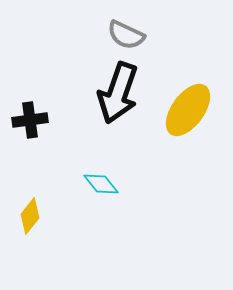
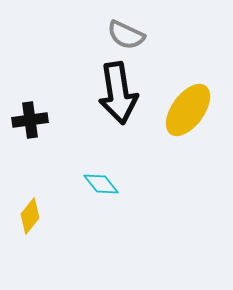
black arrow: rotated 28 degrees counterclockwise
